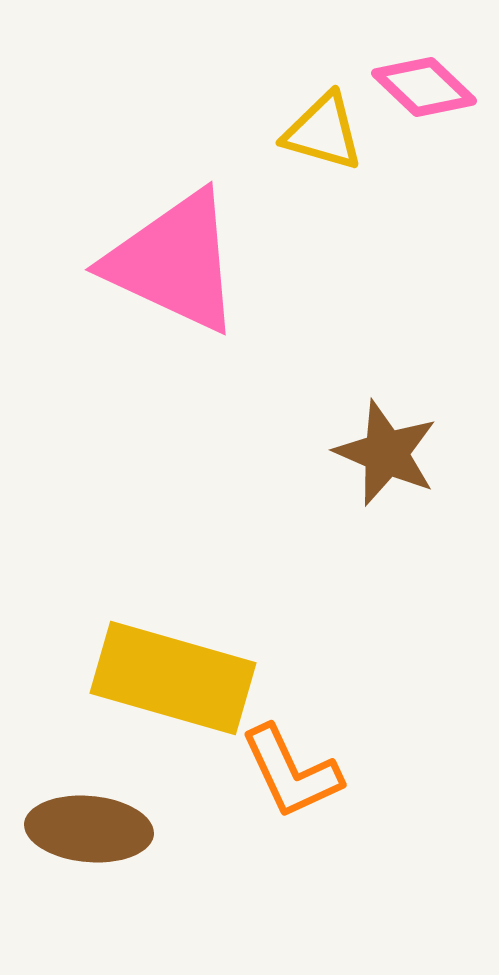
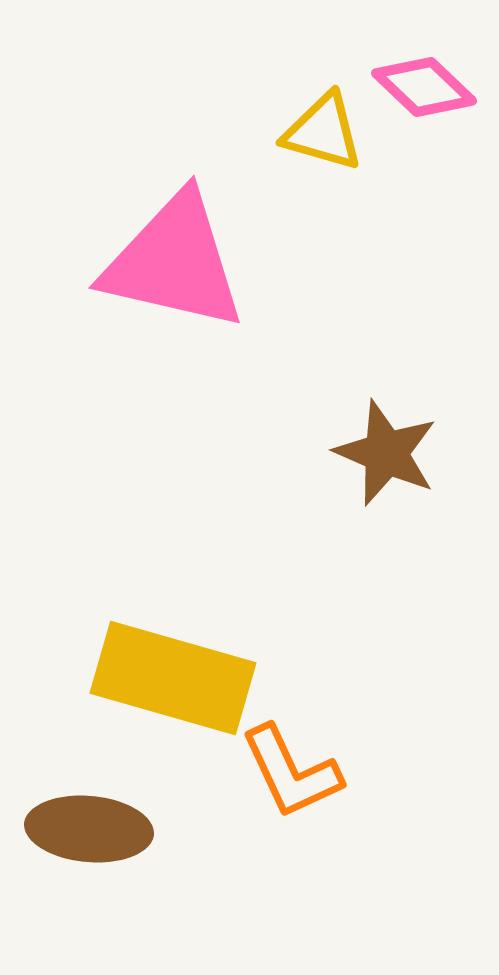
pink triangle: rotated 12 degrees counterclockwise
